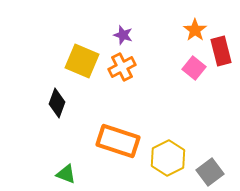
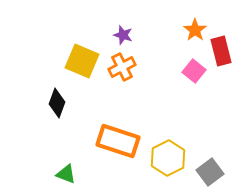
pink square: moved 3 px down
